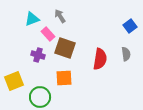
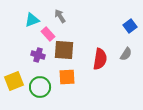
cyan triangle: moved 1 px down
brown square: moved 1 px left, 2 px down; rotated 15 degrees counterclockwise
gray semicircle: rotated 40 degrees clockwise
orange square: moved 3 px right, 1 px up
green circle: moved 10 px up
